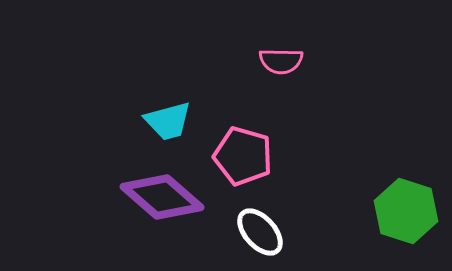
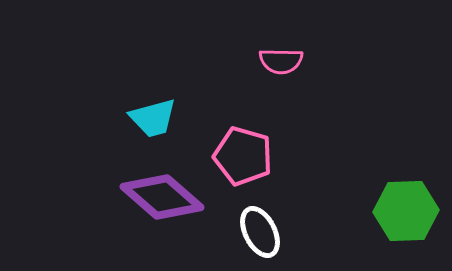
cyan trapezoid: moved 15 px left, 3 px up
green hexagon: rotated 20 degrees counterclockwise
white ellipse: rotated 15 degrees clockwise
